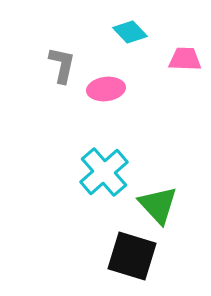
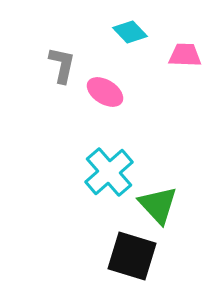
pink trapezoid: moved 4 px up
pink ellipse: moved 1 px left, 3 px down; rotated 39 degrees clockwise
cyan cross: moved 5 px right
